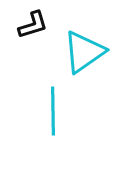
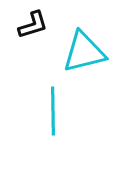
cyan triangle: rotated 21 degrees clockwise
